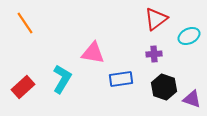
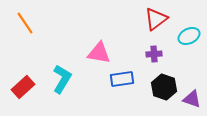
pink triangle: moved 6 px right
blue rectangle: moved 1 px right
